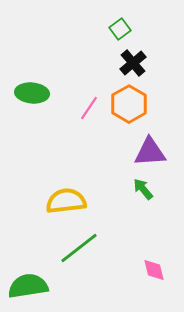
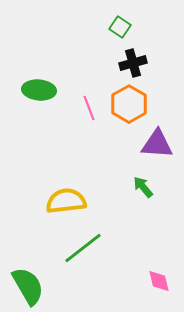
green square: moved 2 px up; rotated 20 degrees counterclockwise
black cross: rotated 24 degrees clockwise
green ellipse: moved 7 px right, 3 px up
pink line: rotated 55 degrees counterclockwise
purple triangle: moved 7 px right, 8 px up; rotated 8 degrees clockwise
green arrow: moved 2 px up
green line: moved 4 px right
pink diamond: moved 5 px right, 11 px down
green semicircle: rotated 69 degrees clockwise
